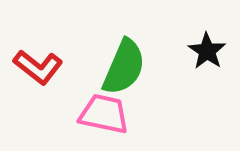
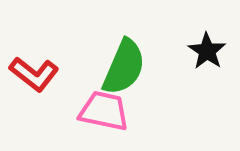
red L-shape: moved 4 px left, 7 px down
pink trapezoid: moved 3 px up
